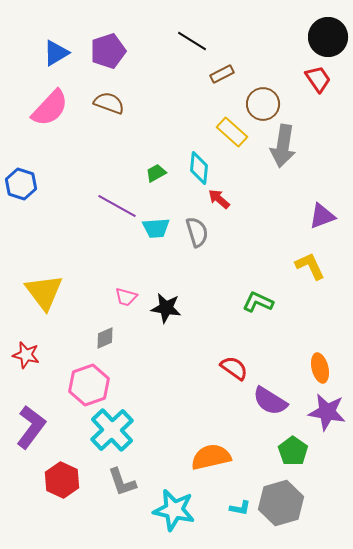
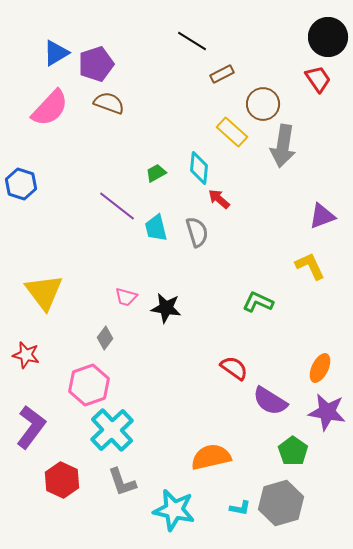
purple pentagon: moved 12 px left, 13 px down
purple line: rotated 9 degrees clockwise
cyan trapezoid: rotated 80 degrees clockwise
gray diamond: rotated 30 degrees counterclockwise
orange ellipse: rotated 40 degrees clockwise
